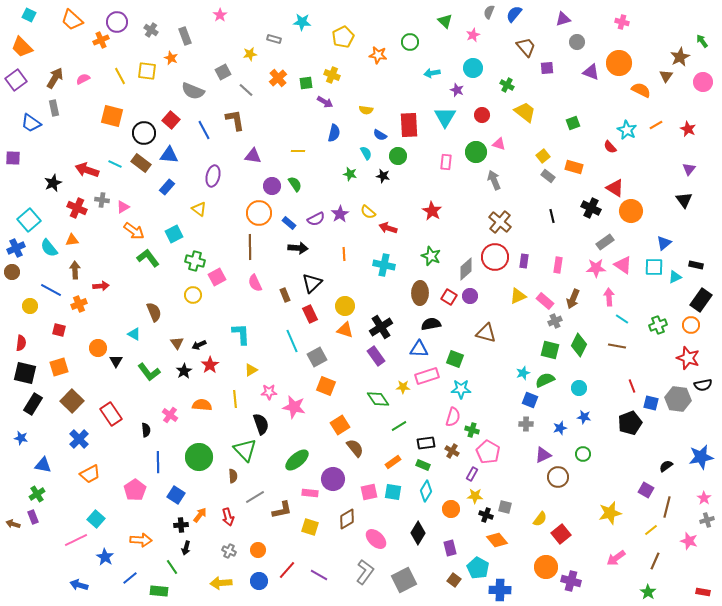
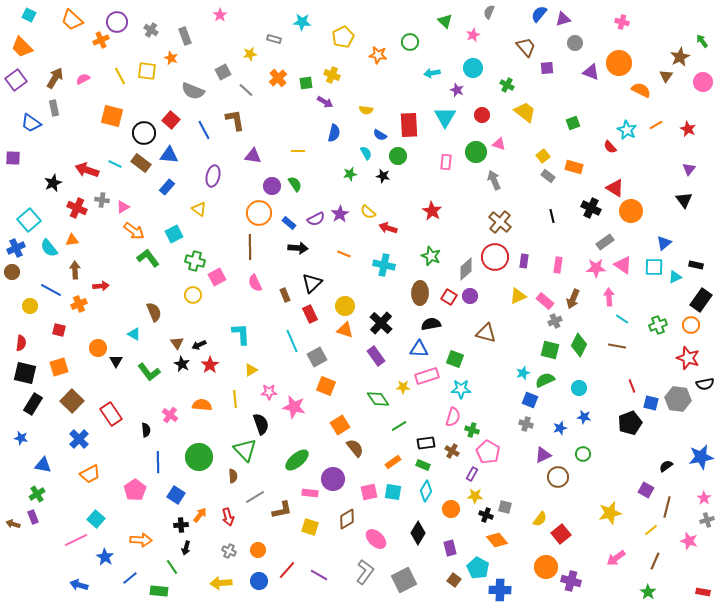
blue semicircle at (514, 14): moved 25 px right
gray circle at (577, 42): moved 2 px left, 1 px down
green star at (350, 174): rotated 24 degrees counterclockwise
orange line at (344, 254): rotated 64 degrees counterclockwise
black cross at (381, 327): moved 4 px up; rotated 15 degrees counterclockwise
black star at (184, 371): moved 2 px left, 7 px up; rotated 14 degrees counterclockwise
black semicircle at (703, 385): moved 2 px right, 1 px up
gray cross at (526, 424): rotated 16 degrees clockwise
